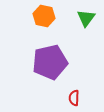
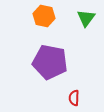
purple pentagon: rotated 24 degrees clockwise
